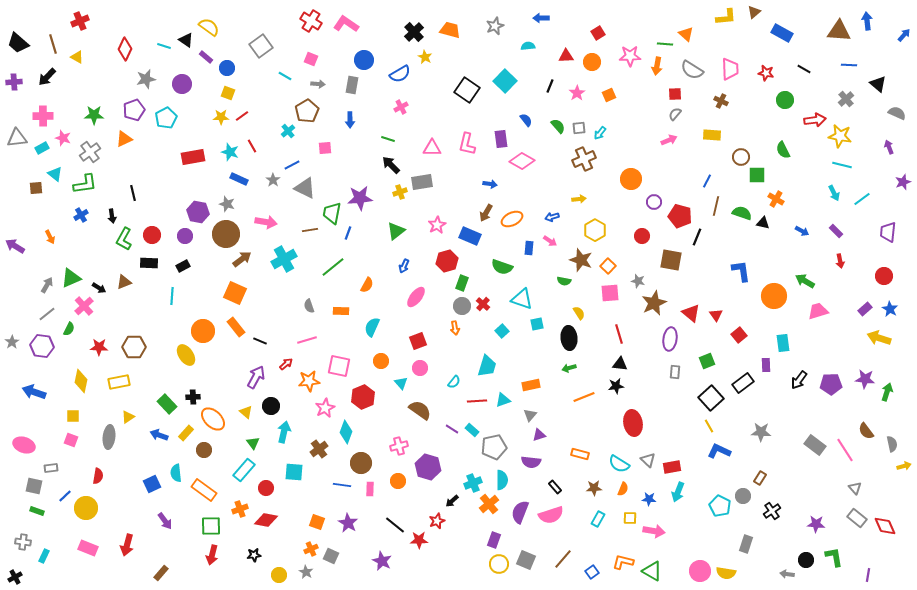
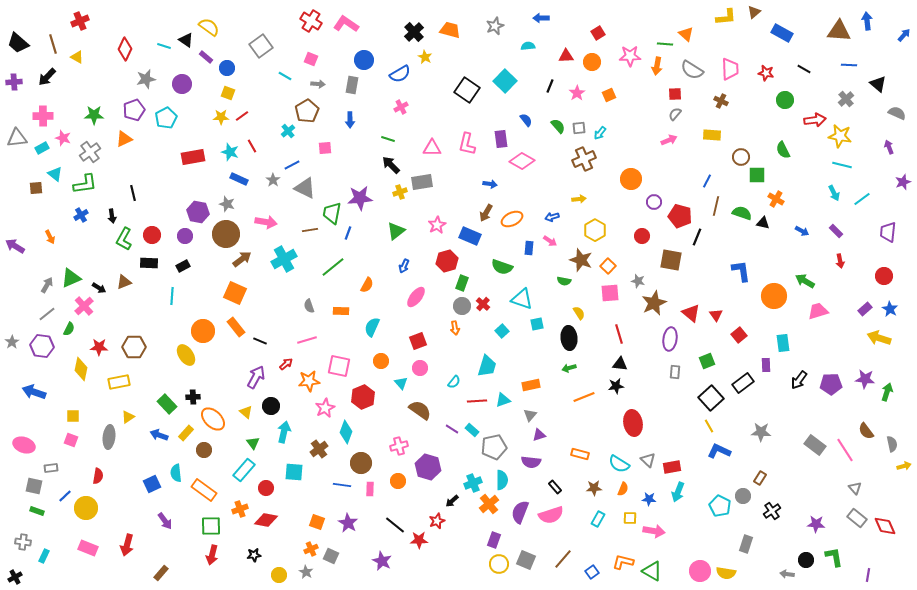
yellow diamond at (81, 381): moved 12 px up
